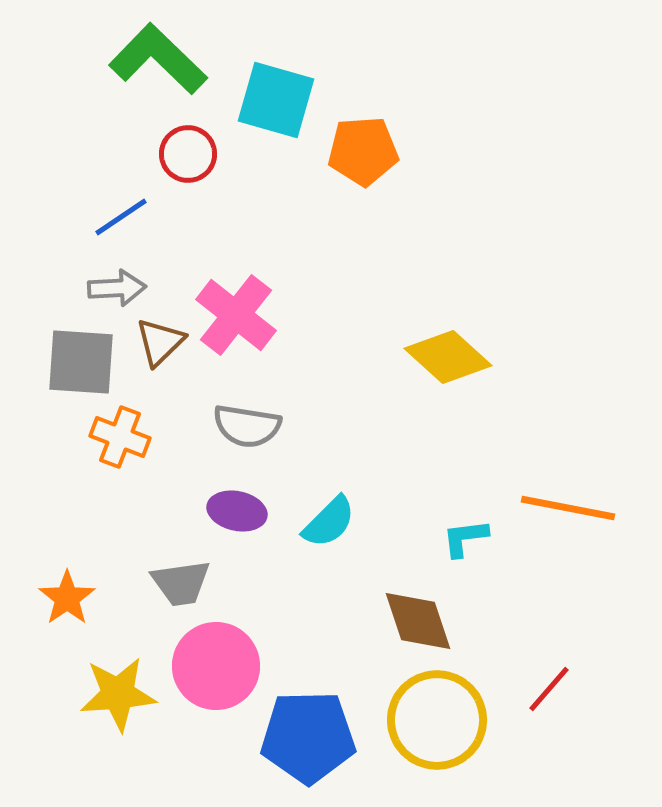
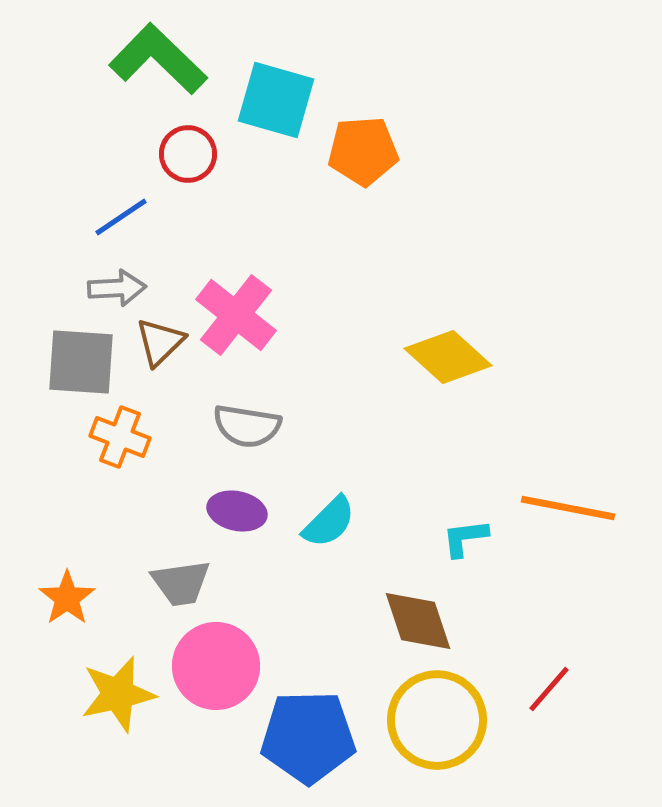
yellow star: rotated 8 degrees counterclockwise
